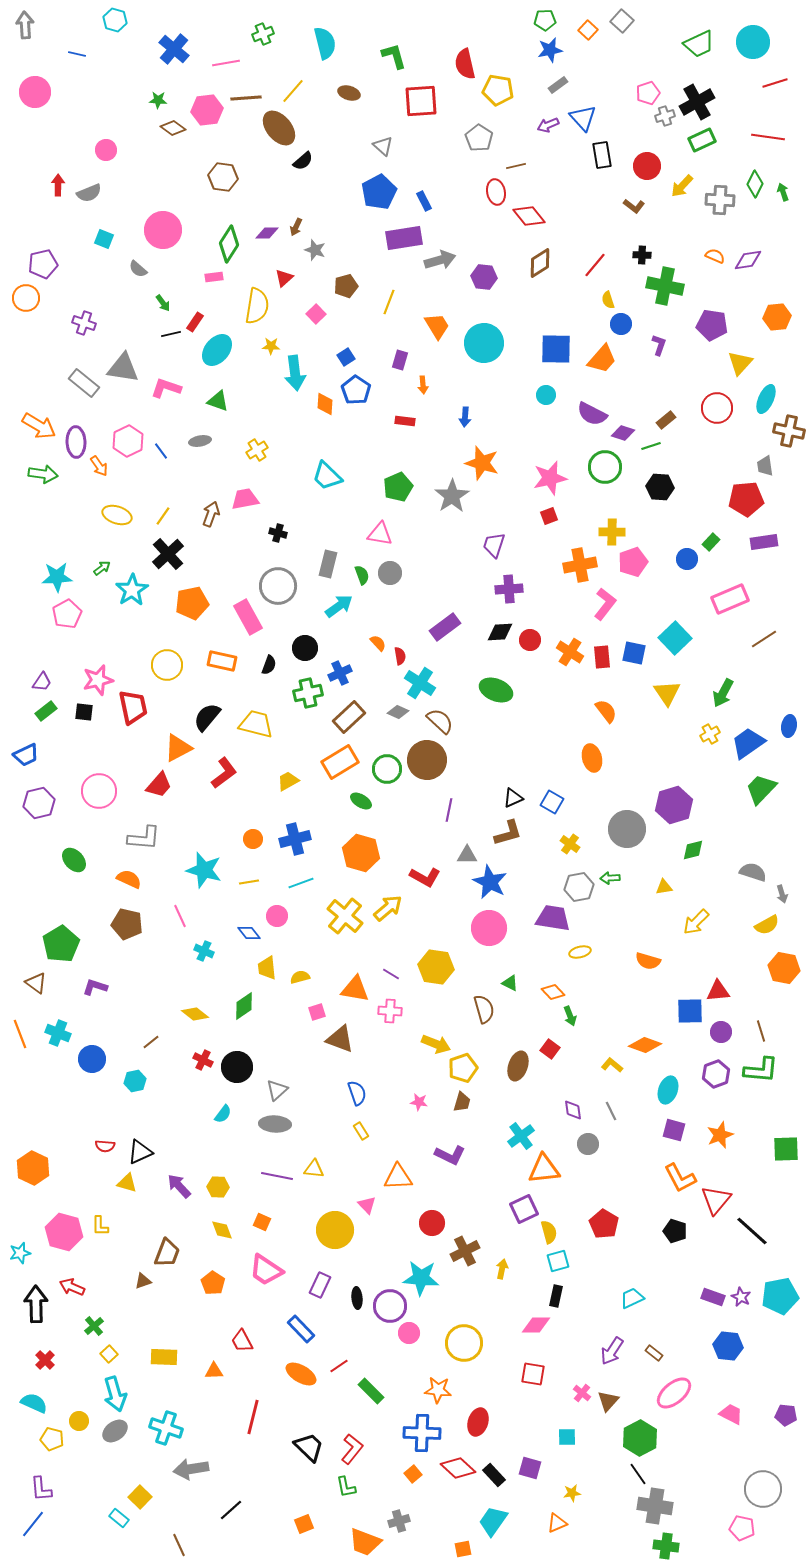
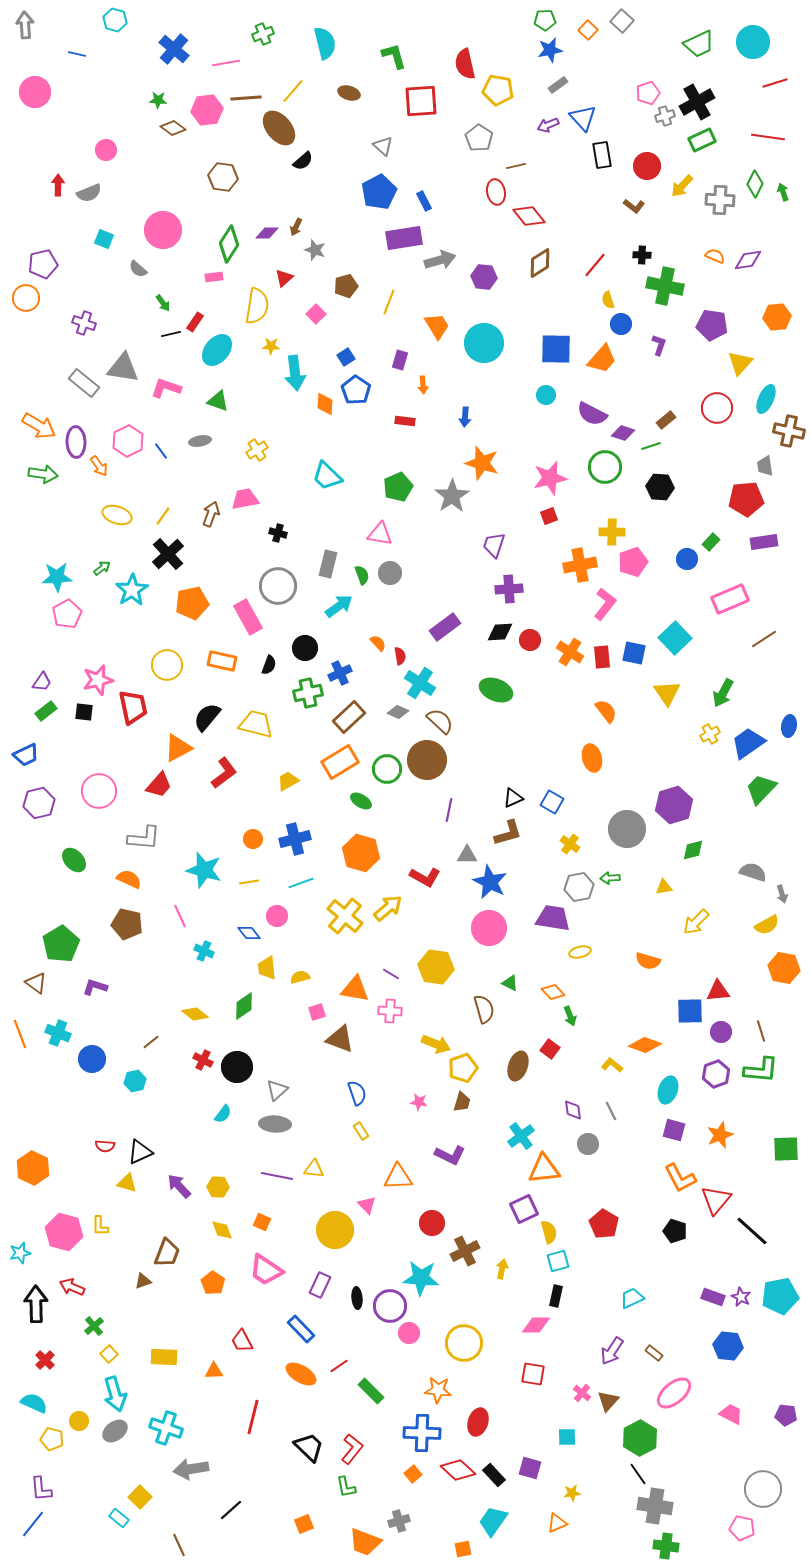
red diamond at (458, 1468): moved 2 px down
